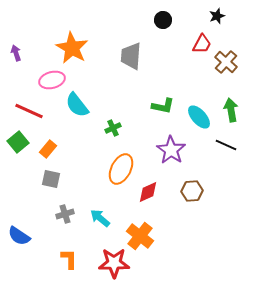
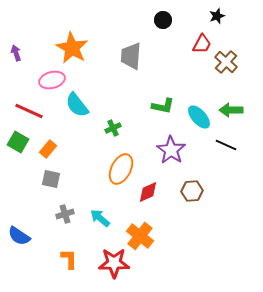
green arrow: rotated 80 degrees counterclockwise
green square: rotated 20 degrees counterclockwise
